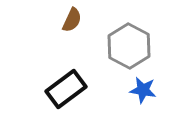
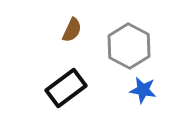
brown semicircle: moved 10 px down
black rectangle: moved 1 px up
